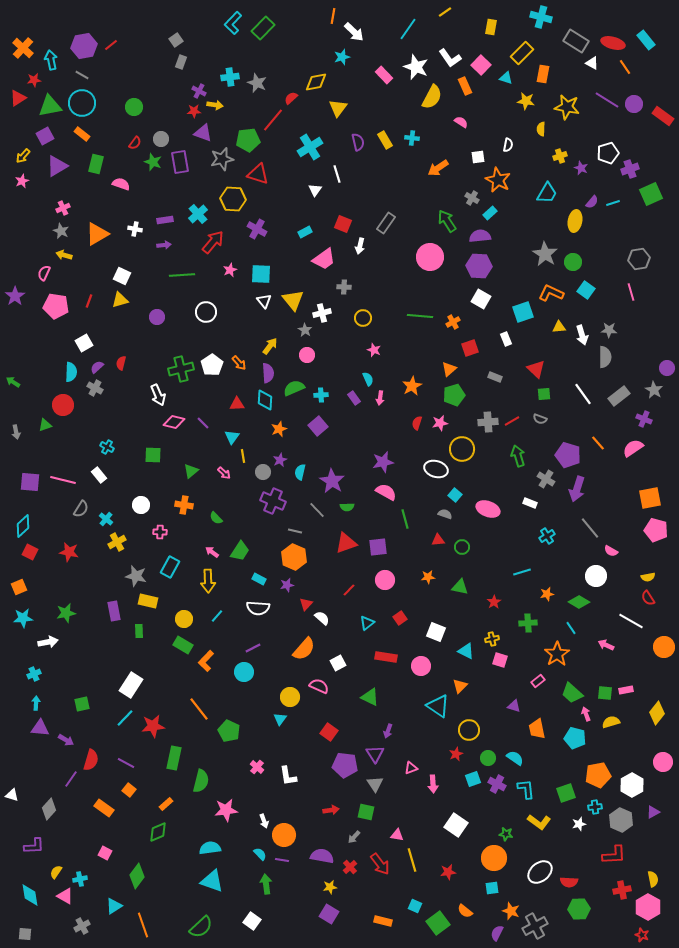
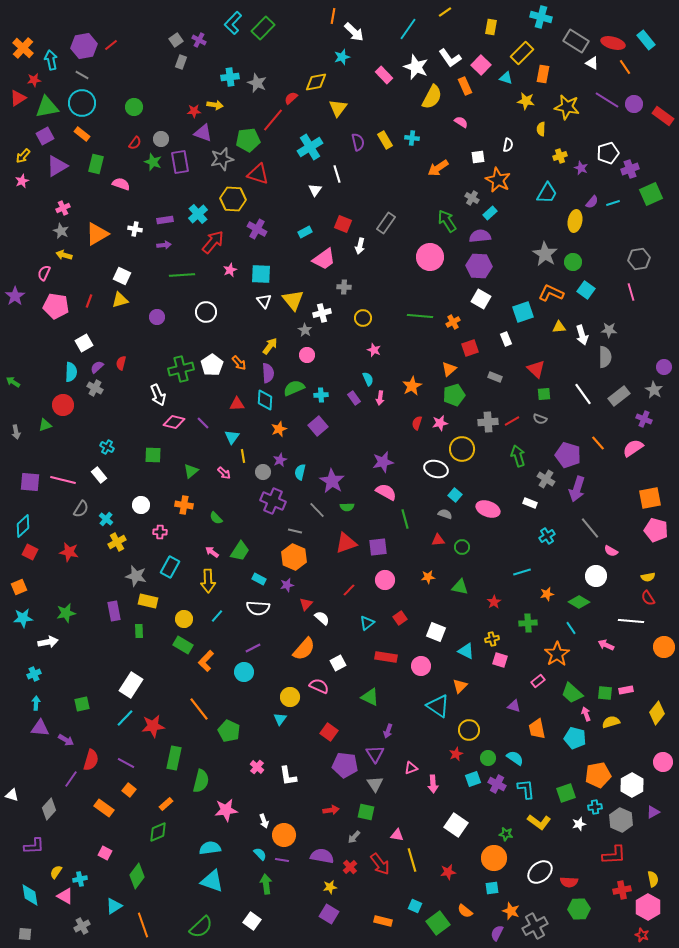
purple cross at (199, 91): moved 51 px up
green triangle at (50, 106): moved 3 px left, 1 px down
purple circle at (667, 368): moved 3 px left, 1 px up
white line at (631, 621): rotated 25 degrees counterclockwise
